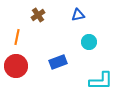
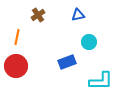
blue rectangle: moved 9 px right
